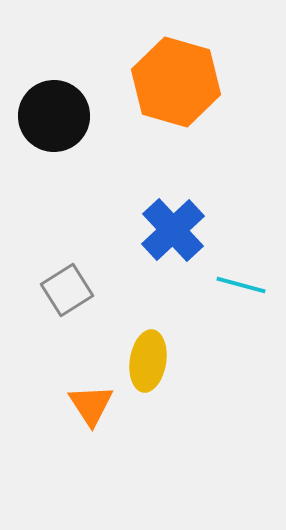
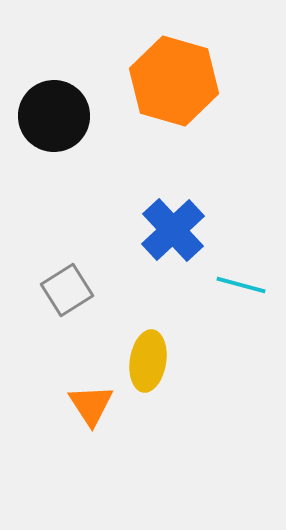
orange hexagon: moved 2 px left, 1 px up
